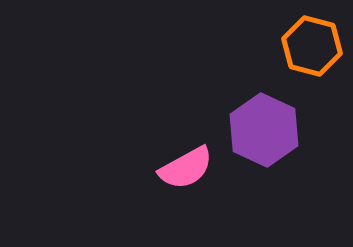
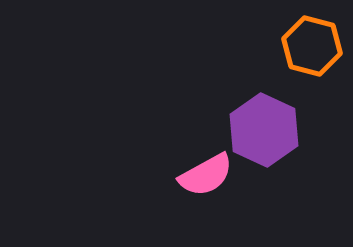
pink semicircle: moved 20 px right, 7 px down
